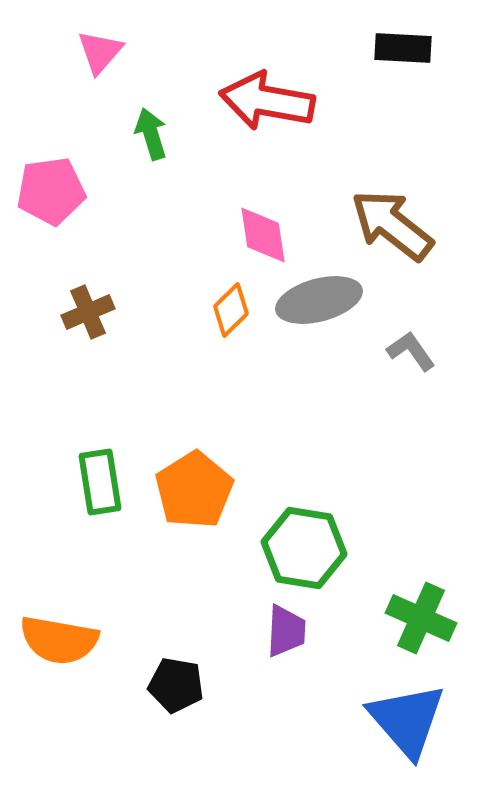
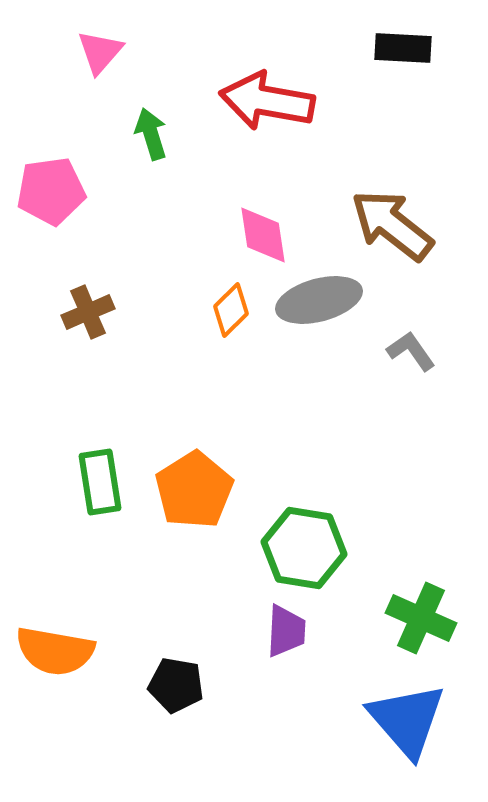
orange semicircle: moved 4 px left, 11 px down
